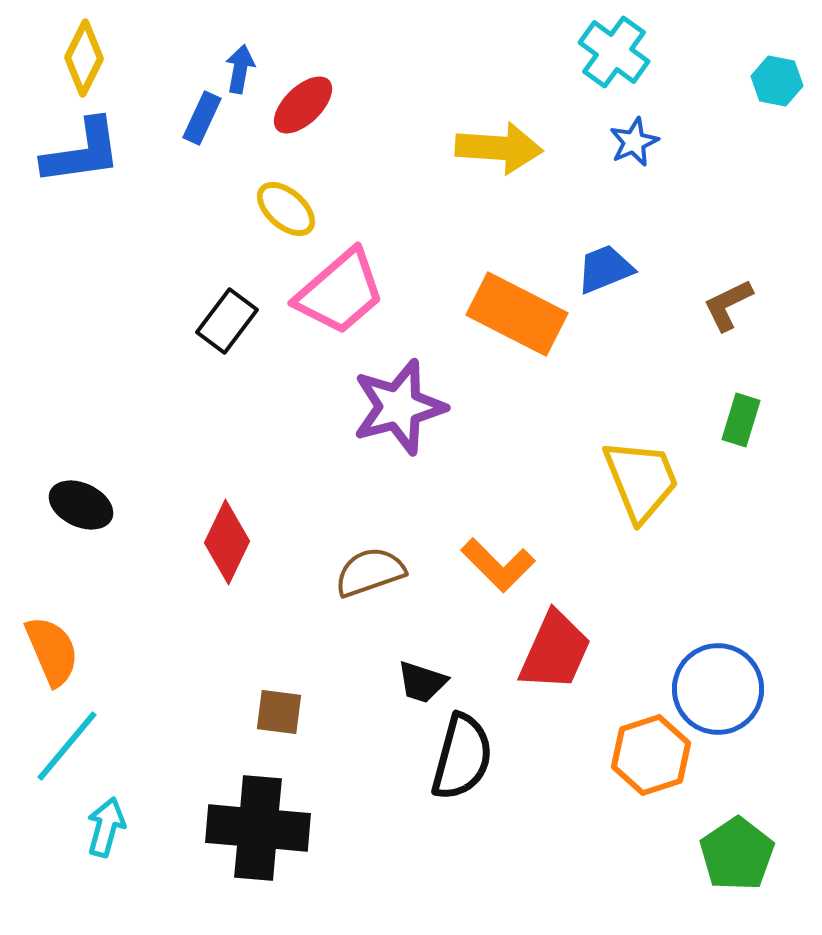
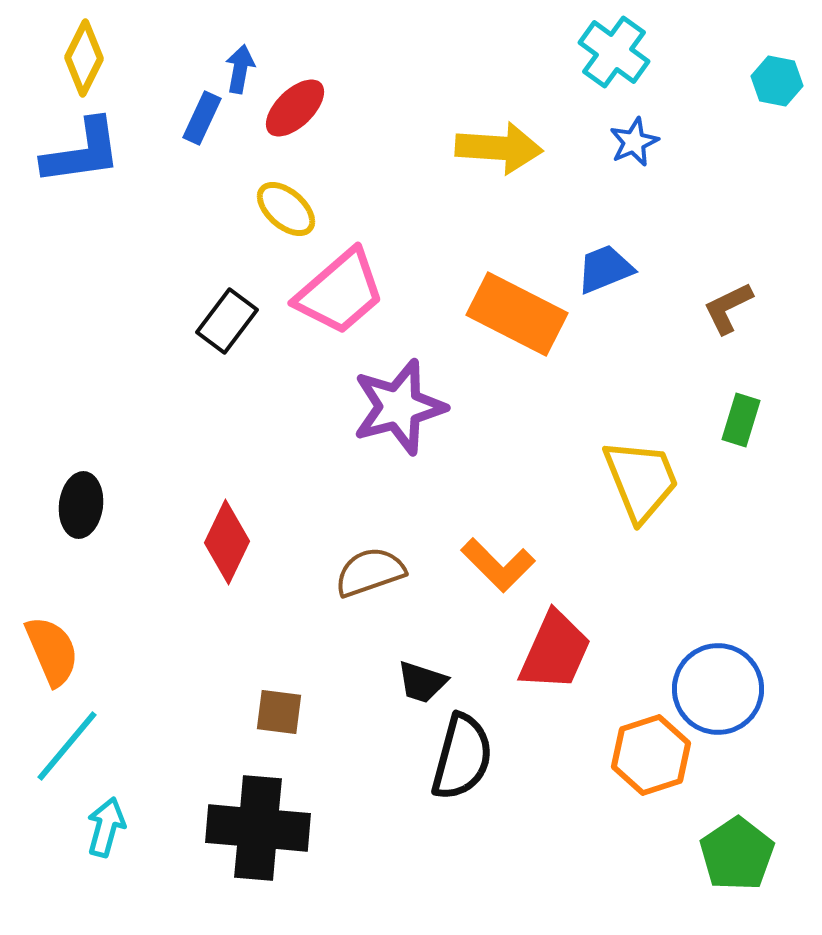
red ellipse: moved 8 px left, 3 px down
brown L-shape: moved 3 px down
black ellipse: rotated 72 degrees clockwise
